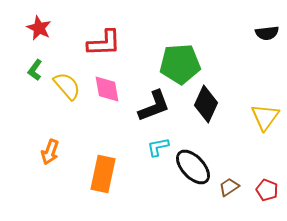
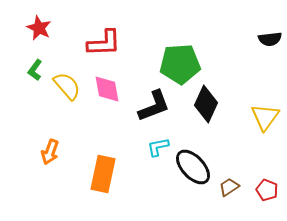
black semicircle: moved 3 px right, 6 px down
